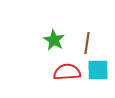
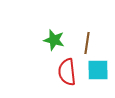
green star: rotated 15 degrees counterclockwise
red semicircle: rotated 92 degrees counterclockwise
